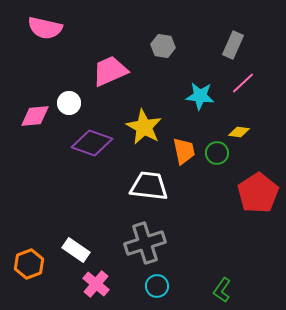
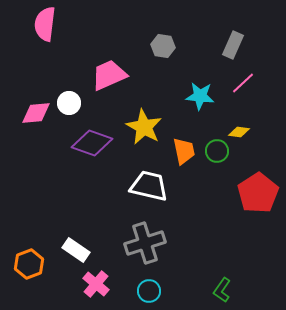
pink semicircle: moved 4 px up; rotated 84 degrees clockwise
pink trapezoid: moved 1 px left, 4 px down
pink diamond: moved 1 px right, 3 px up
green circle: moved 2 px up
white trapezoid: rotated 6 degrees clockwise
cyan circle: moved 8 px left, 5 px down
